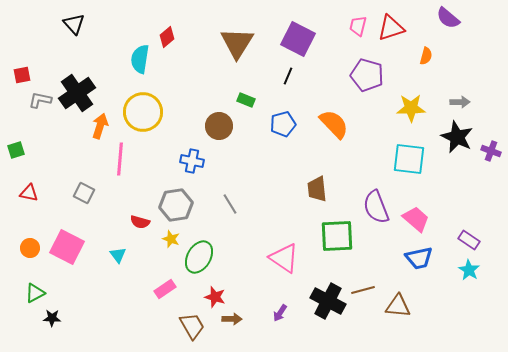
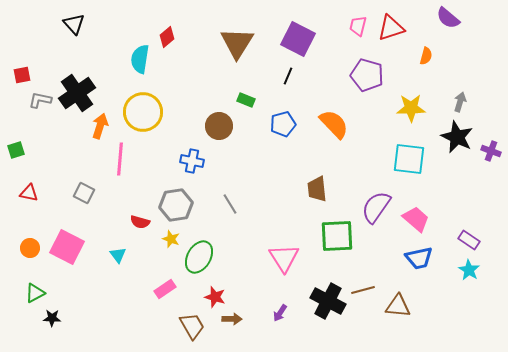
gray arrow at (460, 102): rotated 72 degrees counterclockwise
purple semicircle at (376, 207): rotated 56 degrees clockwise
pink triangle at (284, 258): rotated 24 degrees clockwise
